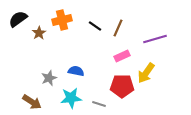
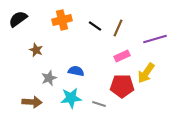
brown star: moved 3 px left, 17 px down; rotated 16 degrees counterclockwise
brown arrow: rotated 30 degrees counterclockwise
